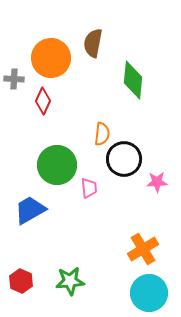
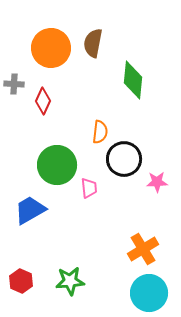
orange circle: moved 10 px up
gray cross: moved 5 px down
orange semicircle: moved 2 px left, 2 px up
